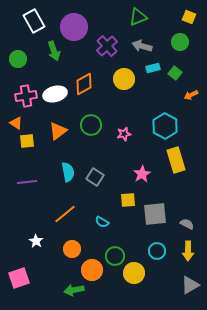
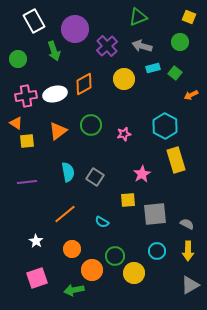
purple circle at (74, 27): moved 1 px right, 2 px down
pink square at (19, 278): moved 18 px right
